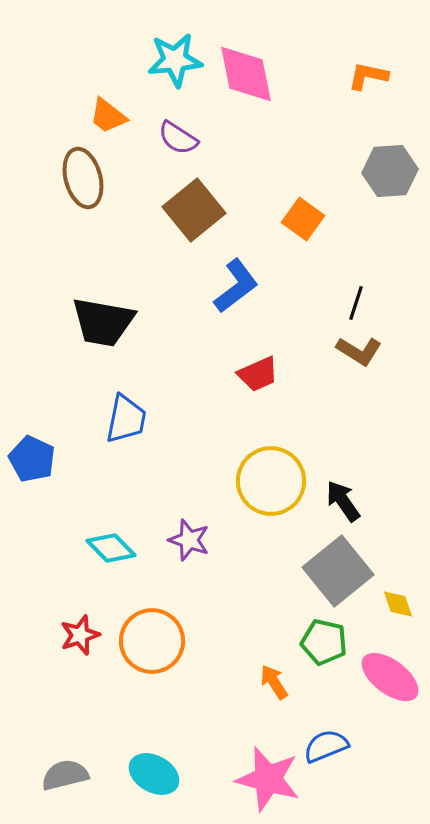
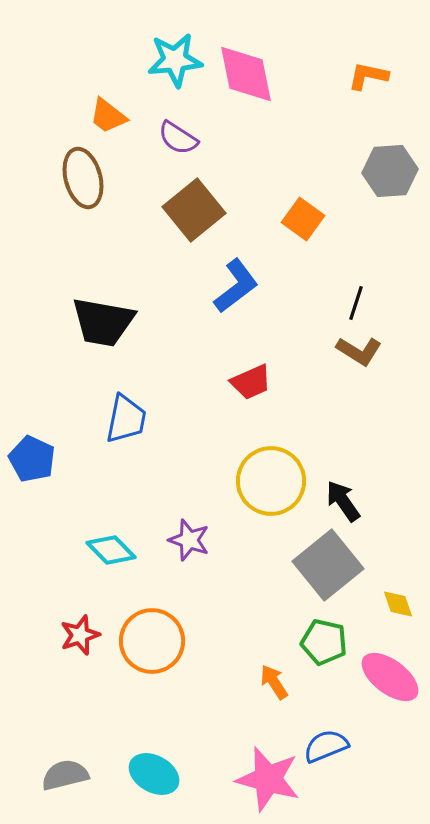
red trapezoid: moved 7 px left, 8 px down
cyan diamond: moved 2 px down
gray square: moved 10 px left, 6 px up
